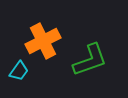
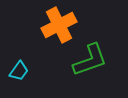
orange cross: moved 16 px right, 16 px up
